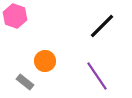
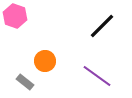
purple line: rotated 20 degrees counterclockwise
